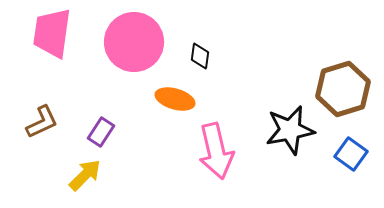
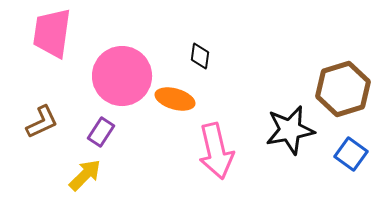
pink circle: moved 12 px left, 34 px down
